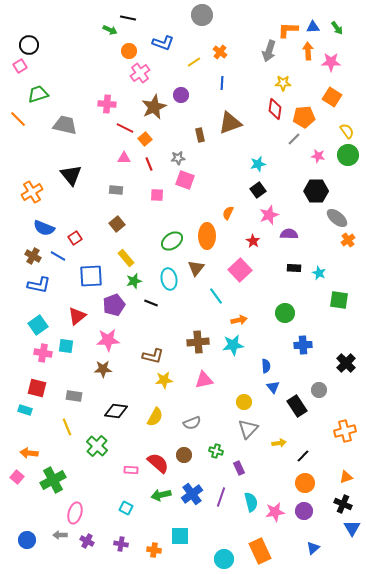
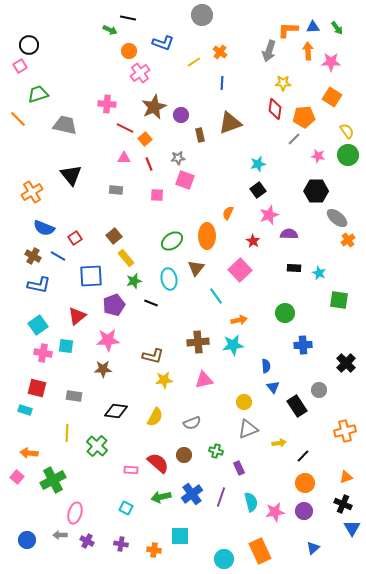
purple circle at (181, 95): moved 20 px down
brown square at (117, 224): moved 3 px left, 12 px down
yellow line at (67, 427): moved 6 px down; rotated 24 degrees clockwise
gray triangle at (248, 429): rotated 25 degrees clockwise
green arrow at (161, 495): moved 2 px down
